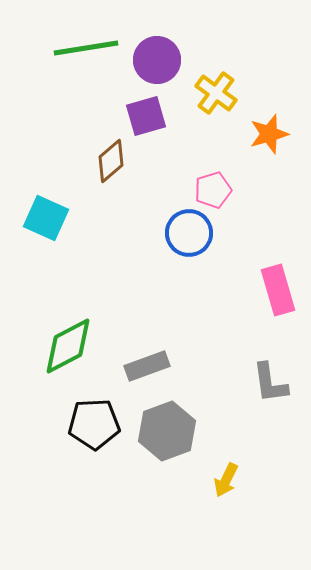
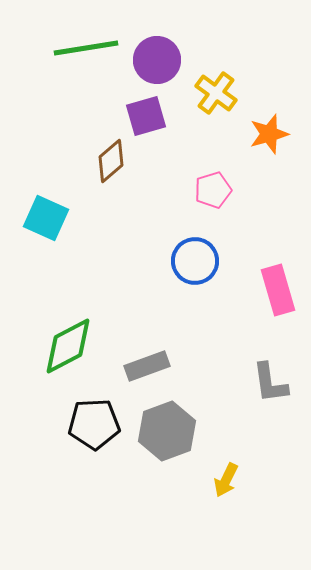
blue circle: moved 6 px right, 28 px down
